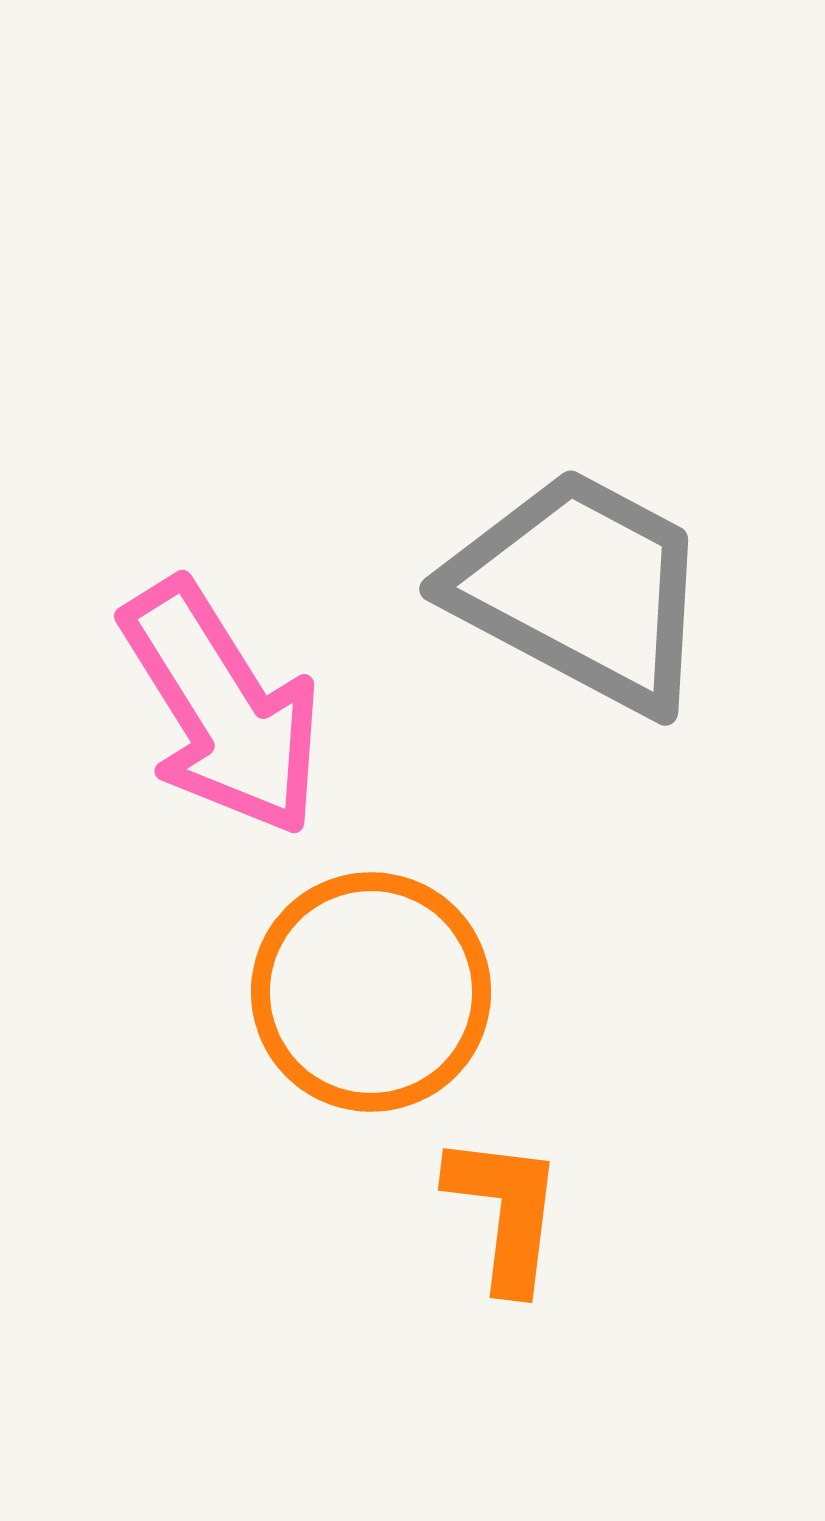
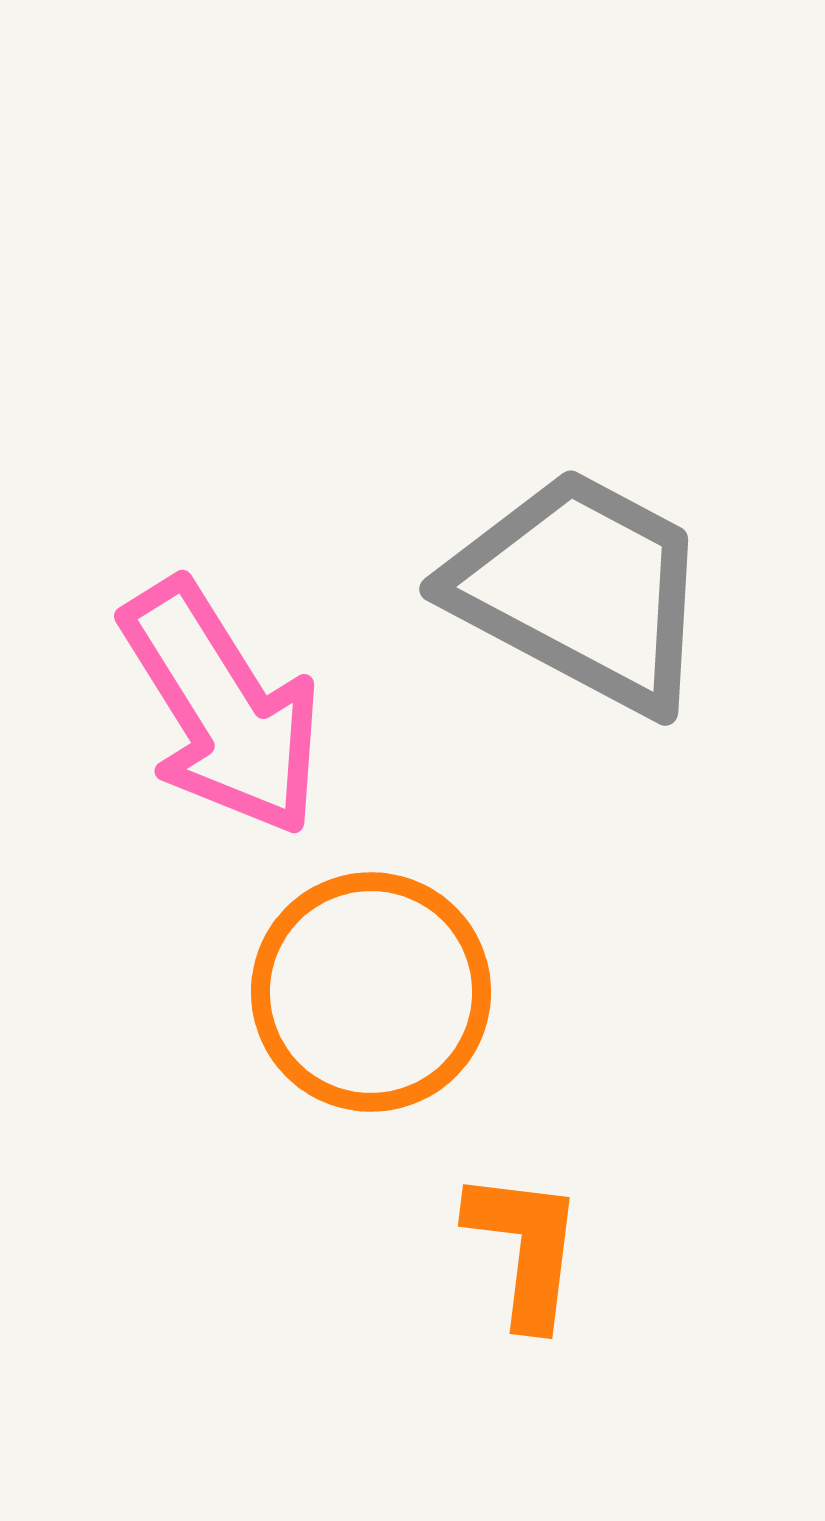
orange L-shape: moved 20 px right, 36 px down
